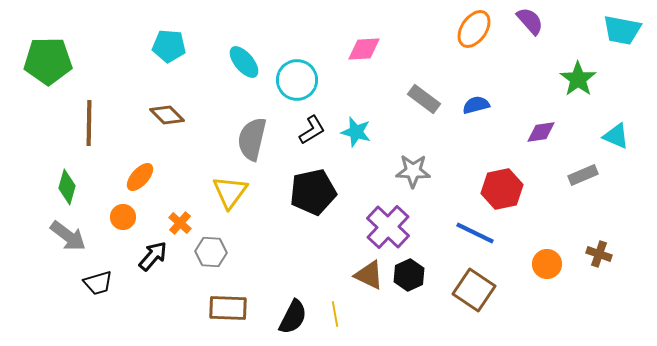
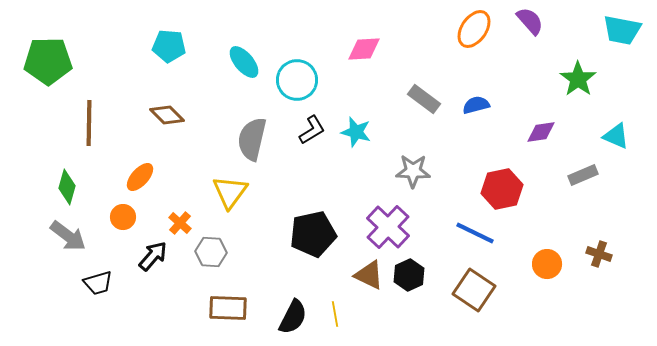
black pentagon at (313, 192): moved 42 px down
